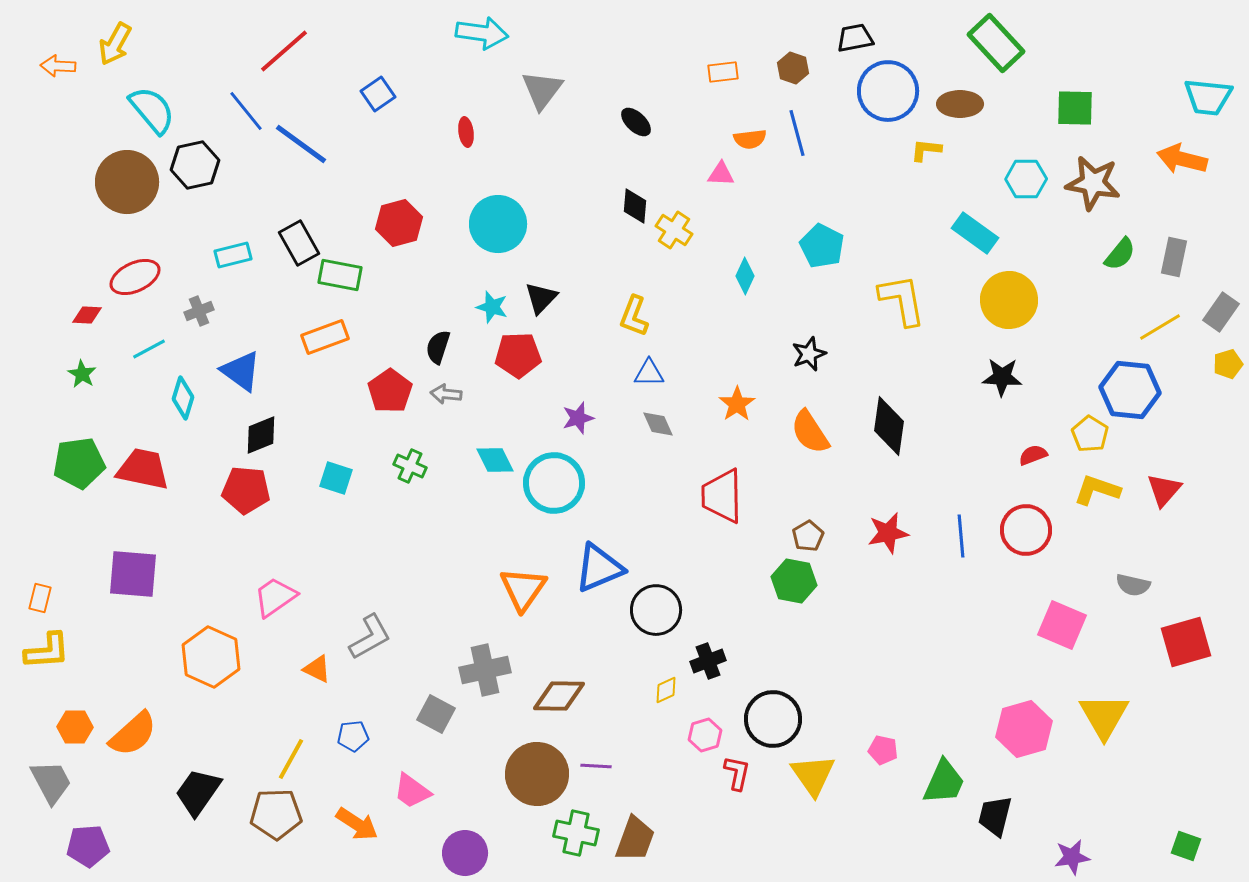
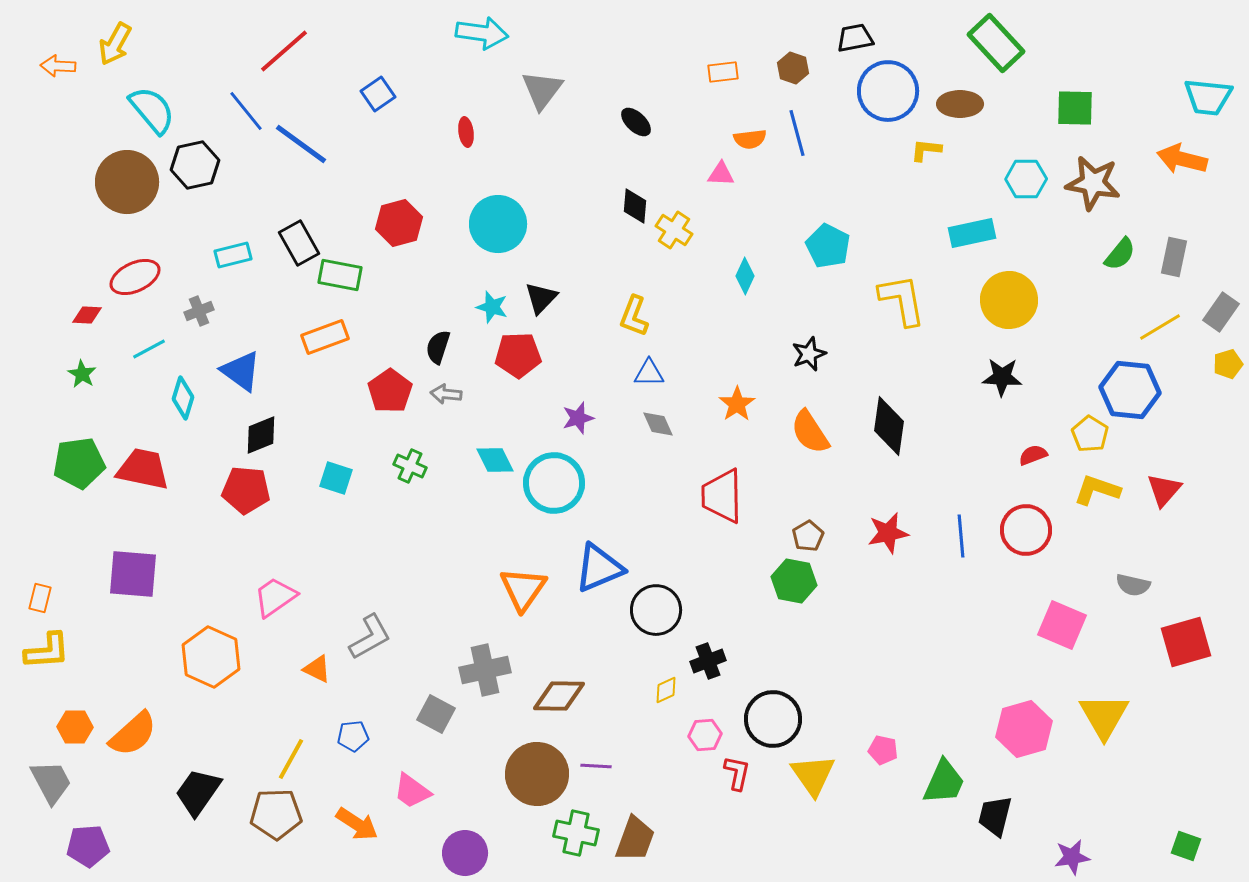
cyan rectangle at (975, 233): moved 3 px left; rotated 48 degrees counterclockwise
cyan pentagon at (822, 246): moved 6 px right
pink hexagon at (705, 735): rotated 12 degrees clockwise
